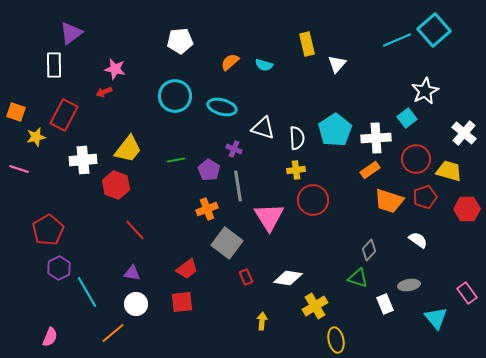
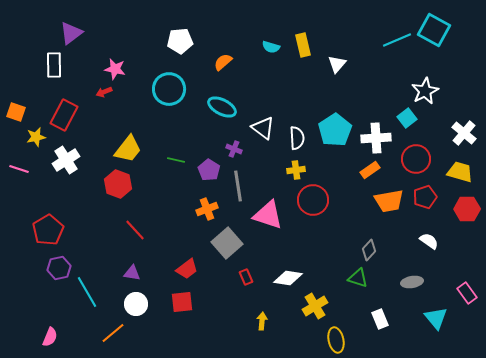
cyan square at (434, 30): rotated 20 degrees counterclockwise
yellow rectangle at (307, 44): moved 4 px left, 1 px down
orange semicircle at (230, 62): moved 7 px left
cyan semicircle at (264, 65): moved 7 px right, 18 px up
cyan circle at (175, 96): moved 6 px left, 7 px up
cyan ellipse at (222, 107): rotated 12 degrees clockwise
white triangle at (263, 128): rotated 20 degrees clockwise
white cross at (83, 160): moved 17 px left; rotated 28 degrees counterclockwise
green line at (176, 160): rotated 24 degrees clockwise
yellow trapezoid at (449, 171): moved 11 px right, 1 px down
red hexagon at (116, 185): moved 2 px right, 1 px up
orange trapezoid at (389, 201): rotated 28 degrees counterclockwise
pink triangle at (269, 217): moved 1 px left, 2 px up; rotated 40 degrees counterclockwise
white semicircle at (418, 240): moved 11 px right, 1 px down
gray square at (227, 243): rotated 12 degrees clockwise
purple hexagon at (59, 268): rotated 15 degrees clockwise
gray ellipse at (409, 285): moved 3 px right, 3 px up
white rectangle at (385, 304): moved 5 px left, 15 px down
